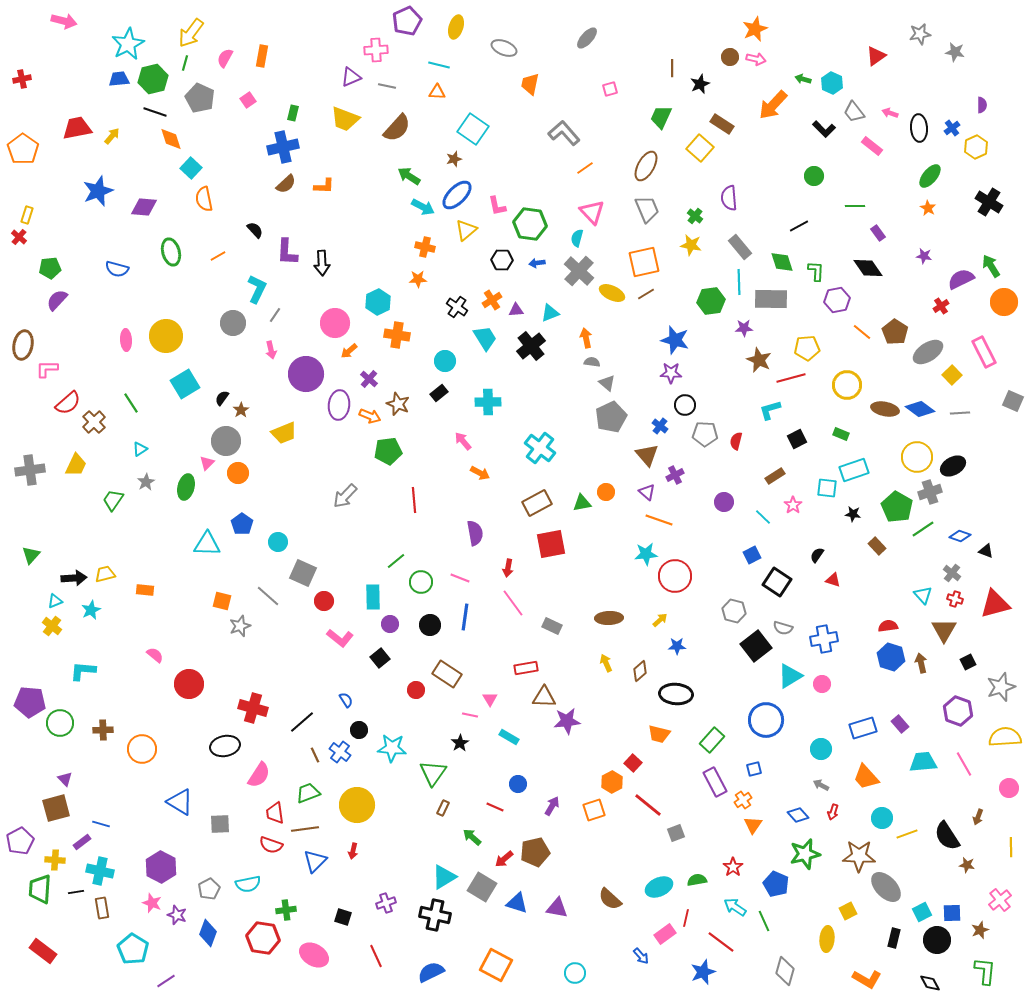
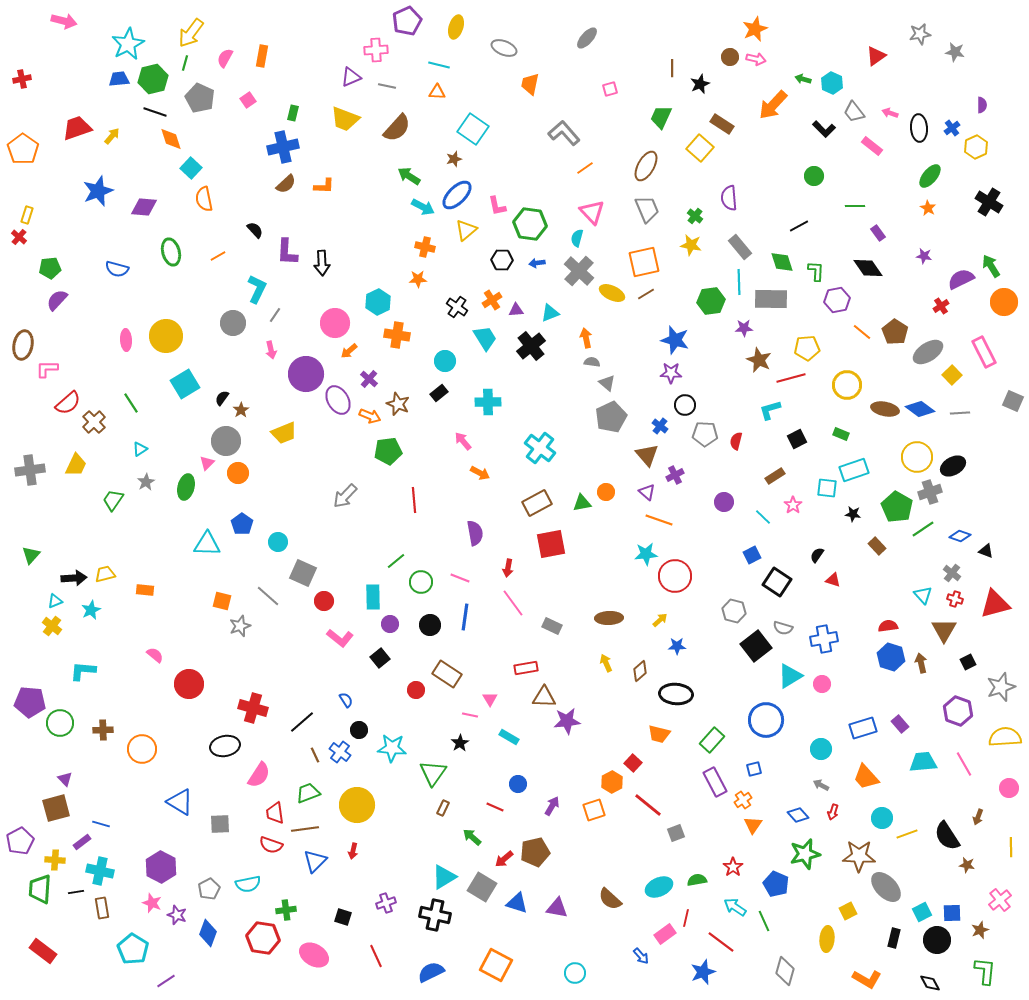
red trapezoid at (77, 128): rotated 8 degrees counterclockwise
purple ellipse at (339, 405): moved 1 px left, 5 px up; rotated 36 degrees counterclockwise
